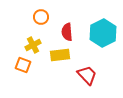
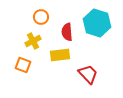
cyan hexagon: moved 6 px left, 10 px up; rotated 16 degrees counterclockwise
yellow cross: moved 4 px up
red trapezoid: moved 1 px right, 1 px up
